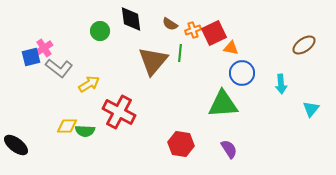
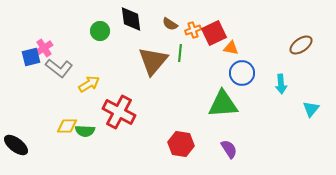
brown ellipse: moved 3 px left
